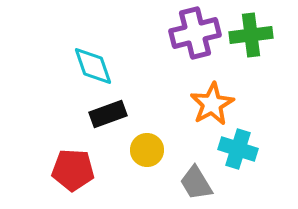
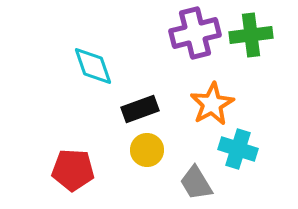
black rectangle: moved 32 px right, 5 px up
